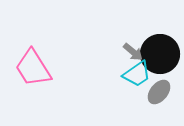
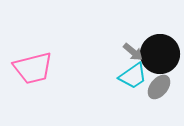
pink trapezoid: rotated 72 degrees counterclockwise
cyan trapezoid: moved 4 px left, 2 px down
gray ellipse: moved 5 px up
